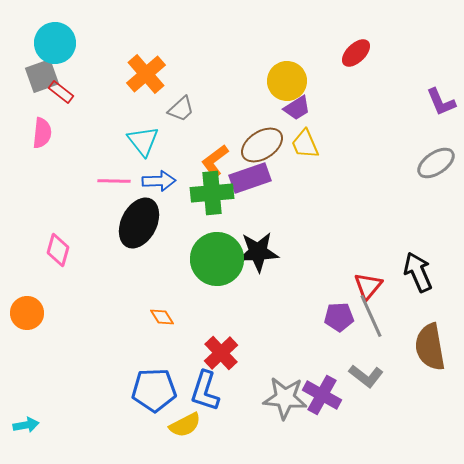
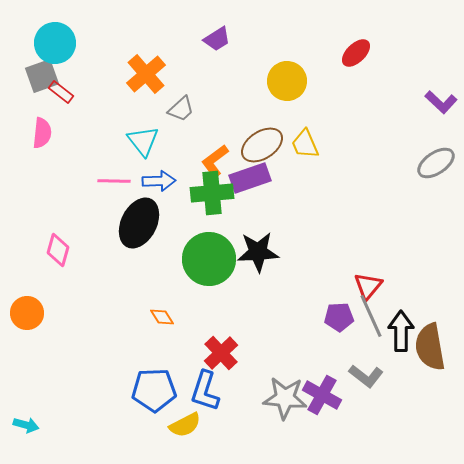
purple L-shape: rotated 24 degrees counterclockwise
purple trapezoid: moved 80 px left, 69 px up
green circle: moved 8 px left
black arrow: moved 17 px left, 59 px down; rotated 24 degrees clockwise
cyan arrow: rotated 25 degrees clockwise
